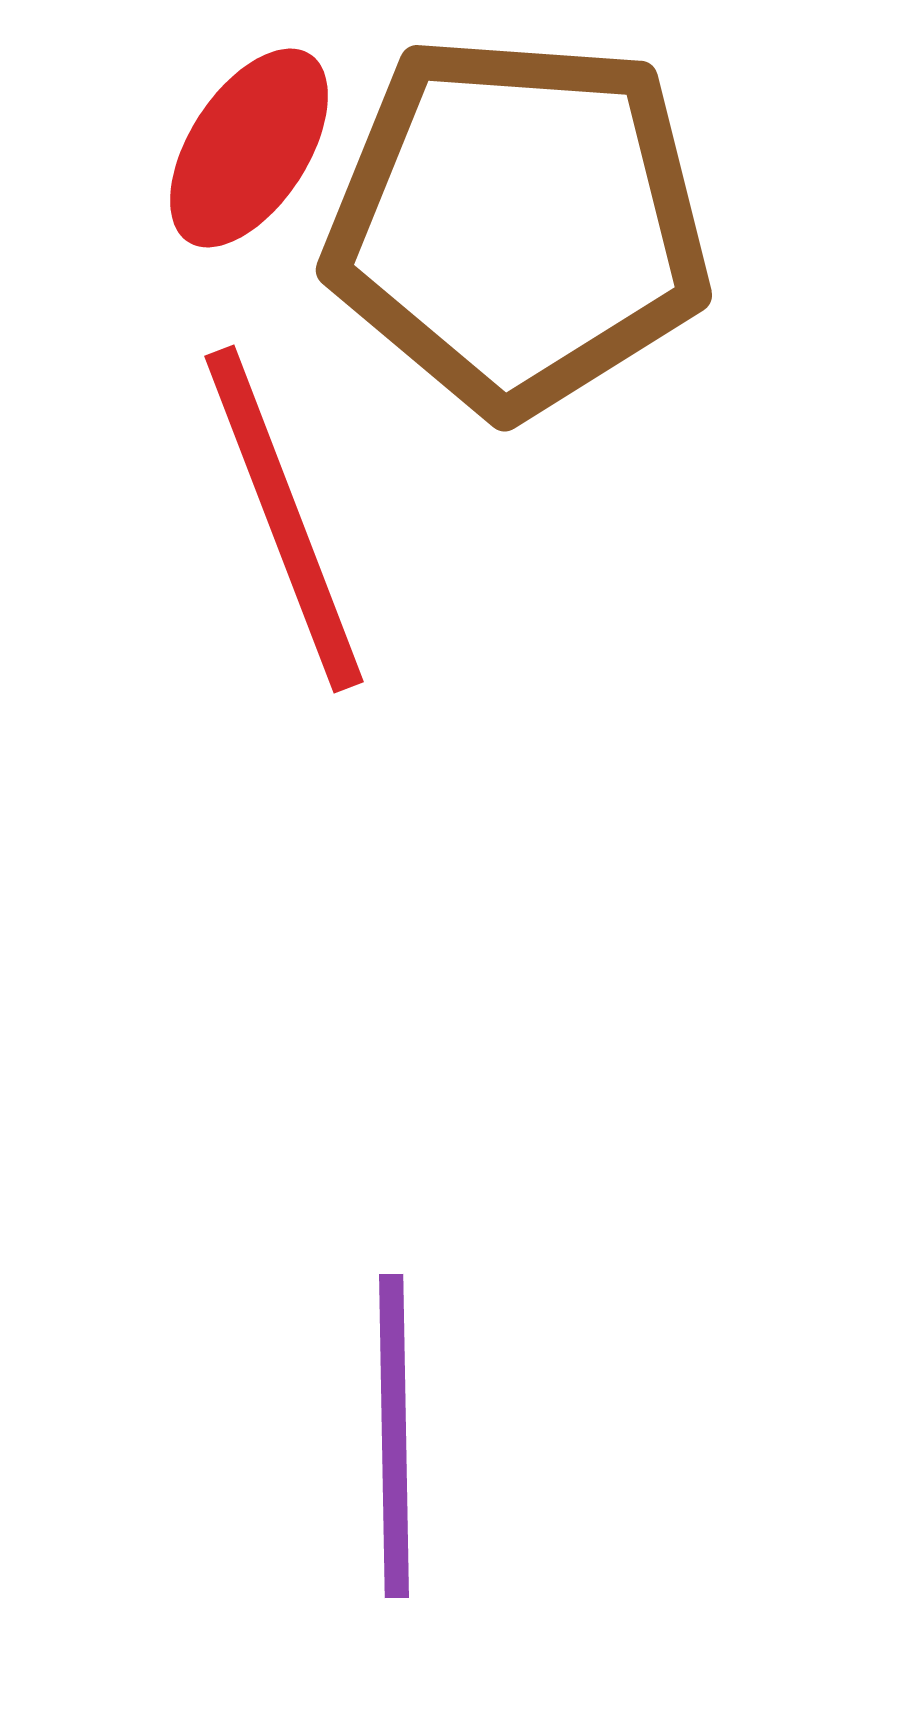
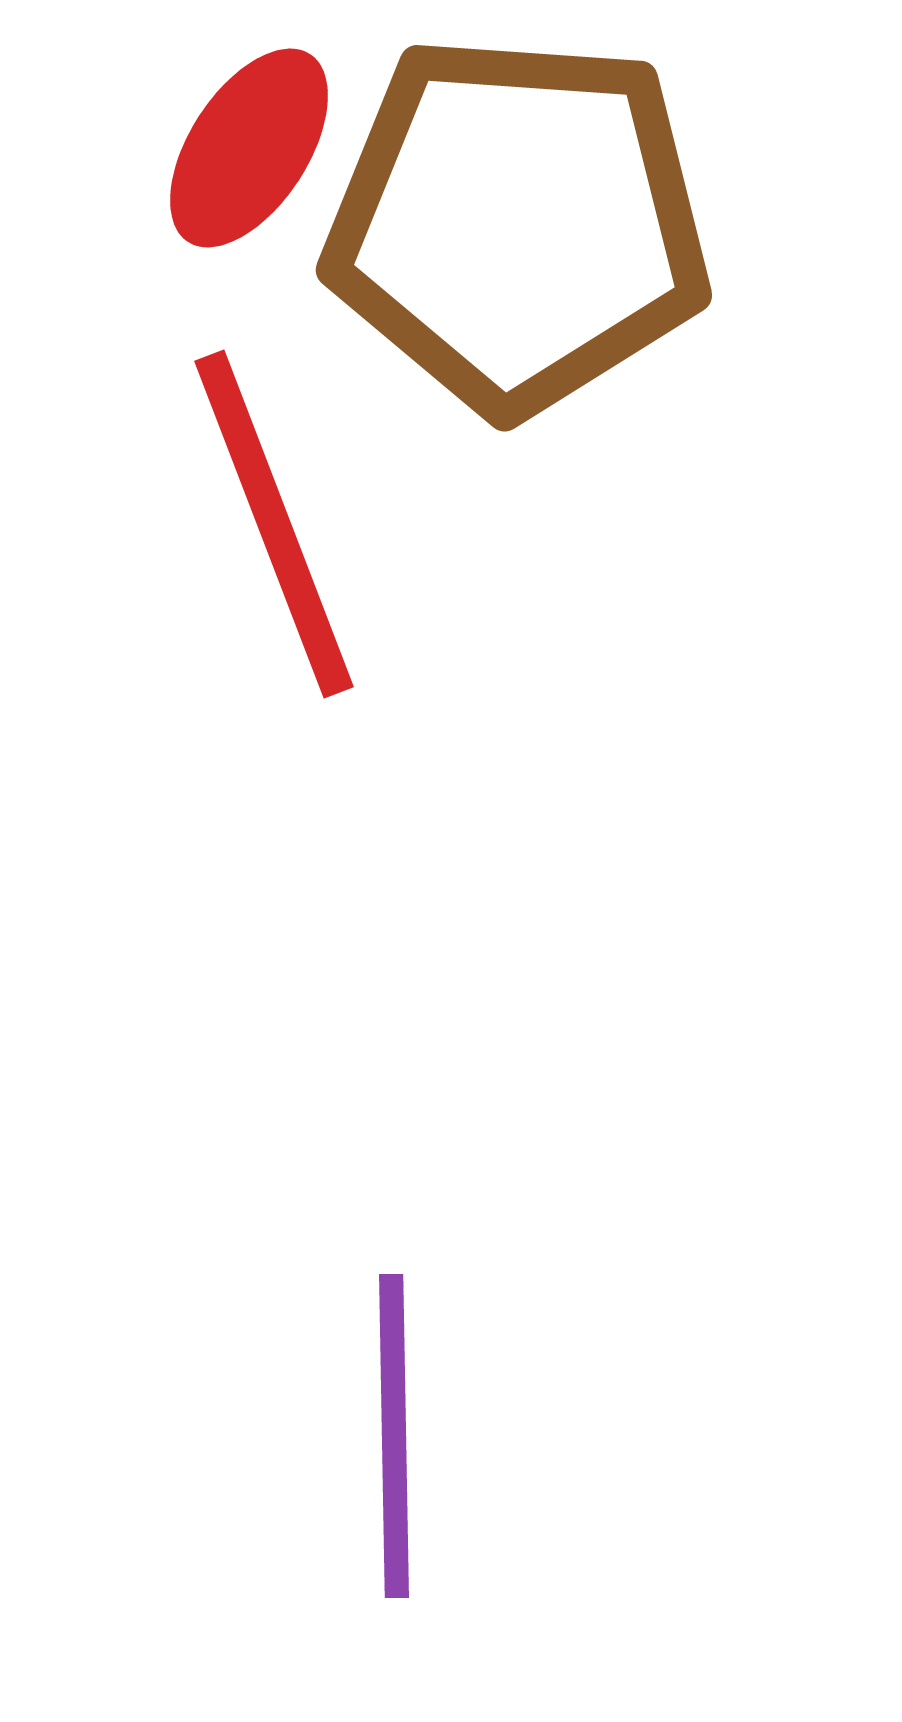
red line: moved 10 px left, 5 px down
